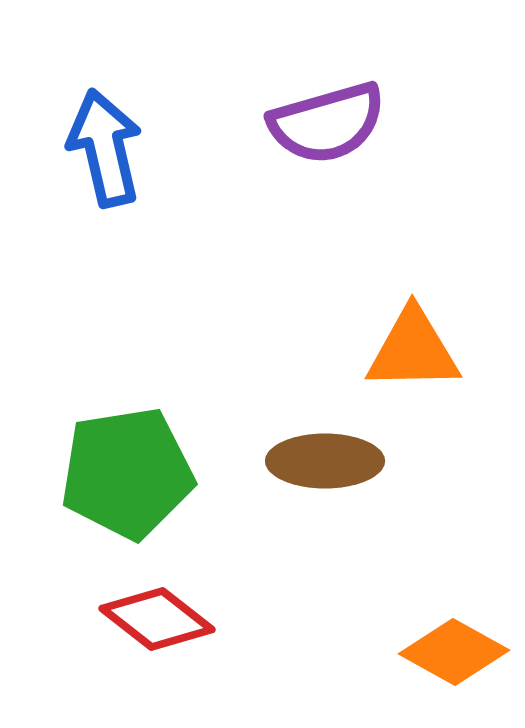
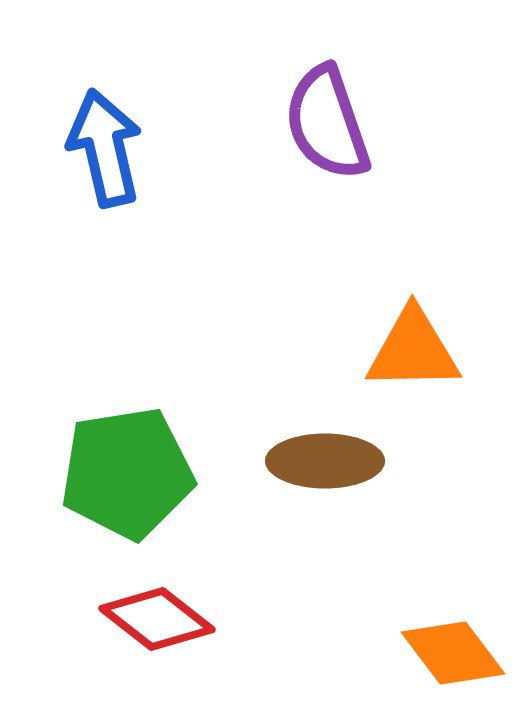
purple semicircle: rotated 87 degrees clockwise
orange diamond: moved 1 px left, 1 px down; rotated 24 degrees clockwise
